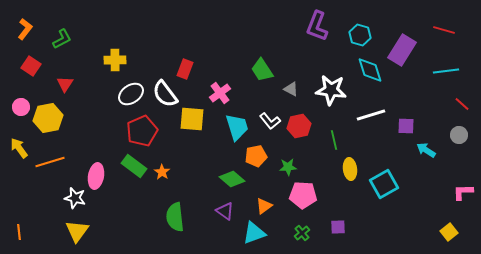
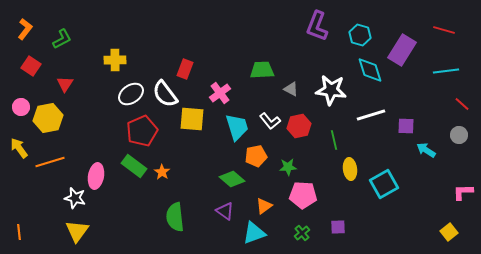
green trapezoid at (262, 70): rotated 120 degrees clockwise
